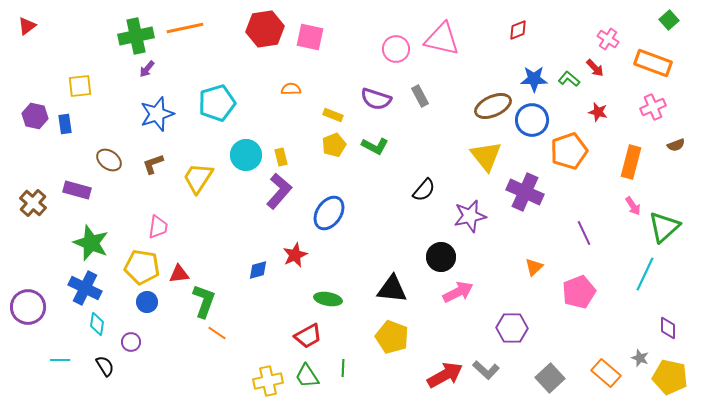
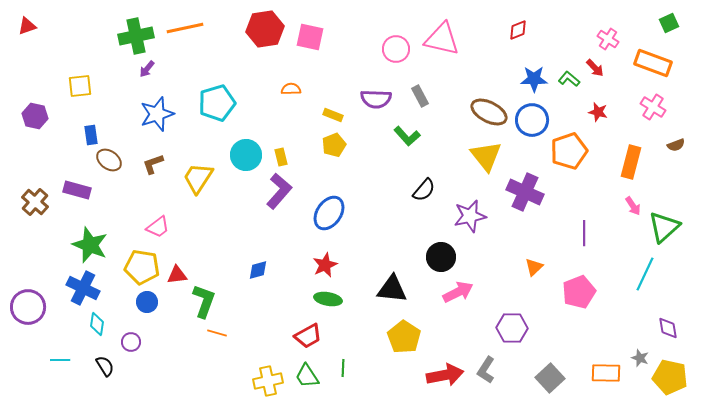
green square at (669, 20): moved 3 px down; rotated 18 degrees clockwise
red triangle at (27, 26): rotated 18 degrees clockwise
purple semicircle at (376, 99): rotated 16 degrees counterclockwise
brown ellipse at (493, 106): moved 4 px left, 6 px down; rotated 51 degrees clockwise
pink cross at (653, 107): rotated 35 degrees counterclockwise
blue rectangle at (65, 124): moved 26 px right, 11 px down
green L-shape at (375, 146): moved 32 px right, 10 px up; rotated 20 degrees clockwise
brown cross at (33, 203): moved 2 px right, 1 px up
pink trapezoid at (158, 227): rotated 45 degrees clockwise
purple line at (584, 233): rotated 25 degrees clockwise
green star at (91, 243): moved 1 px left, 2 px down
red star at (295, 255): moved 30 px right, 10 px down
red triangle at (179, 274): moved 2 px left, 1 px down
blue cross at (85, 288): moved 2 px left
purple diamond at (668, 328): rotated 10 degrees counterclockwise
orange line at (217, 333): rotated 18 degrees counterclockwise
yellow pentagon at (392, 337): moved 12 px right; rotated 12 degrees clockwise
gray L-shape at (486, 370): rotated 80 degrees clockwise
orange rectangle at (606, 373): rotated 40 degrees counterclockwise
red arrow at (445, 375): rotated 18 degrees clockwise
